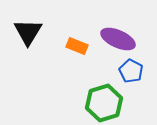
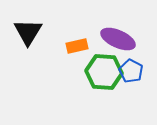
orange rectangle: rotated 35 degrees counterclockwise
green hexagon: moved 31 px up; rotated 21 degrees clockwise
